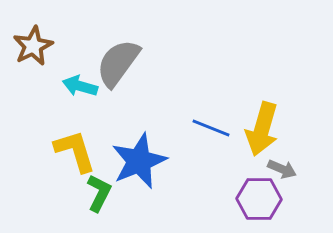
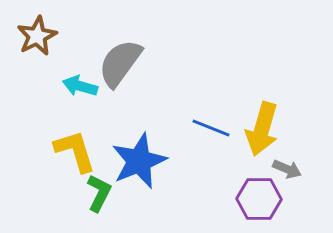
brown star: moved 4 px right, 10 px up
gray semicircle: moved 2 px right
gray arrow: moved 5 px right
